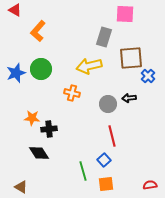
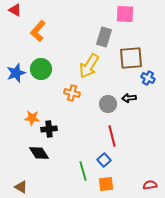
yellow arrow: rotated 45 degrees counterclockwise
blue cross: moved 2 px down; rotated 16 degrees counterclockwise
